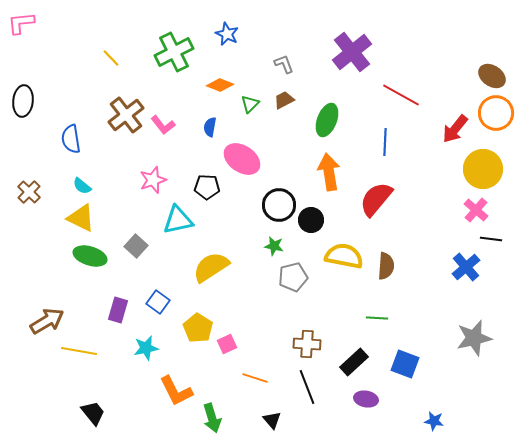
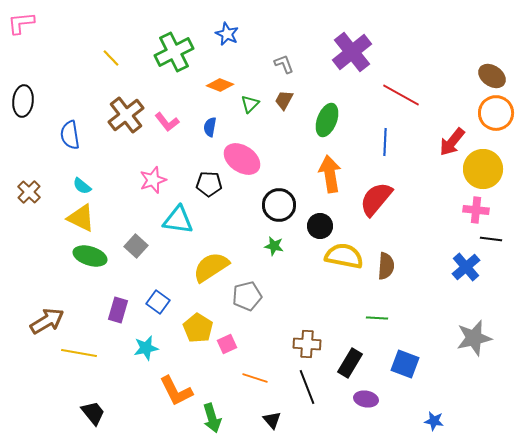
brown trapezoid at (284, 100): rotated 35 degrees counterclockwise
pink L-shape at (163, 125): moved 4 px right, 3 px up
red arrow at (455, 129): moved 3 px left, 13 px down
blue semicircle at (71, 139): moved 1 px left, 4 px up
orange arrow at (329, 172): moved 1 px right, 2 px down
black pentagon at (207, 187): moved 2 px right, 3 px up
pink cross at (476, 210): rotated 35 degrees counterclockwise
cyan triangle at (178, 220): rotated 20 degrees clockwise
black circle at (311, 220): moved 9 px right, 6 px down
gray pentagon at (293, 277): moved 46 px left, 19 px down
yellow line at (79, 351): moved 2 px down
black rectangle at (354, 362): moved 4 px left, 1 px down; rotated 16 degrees counterclockwise
